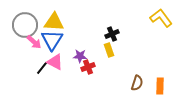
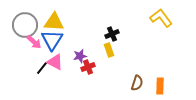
purple star: rotated 16 degrees counterclockwise
